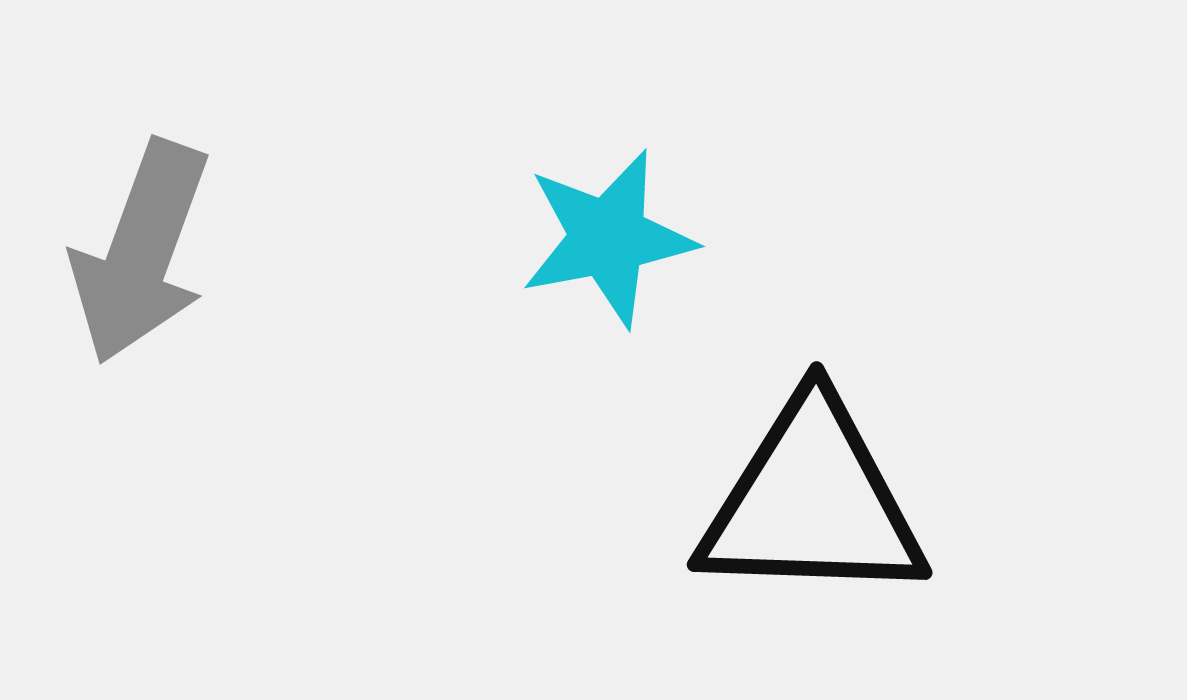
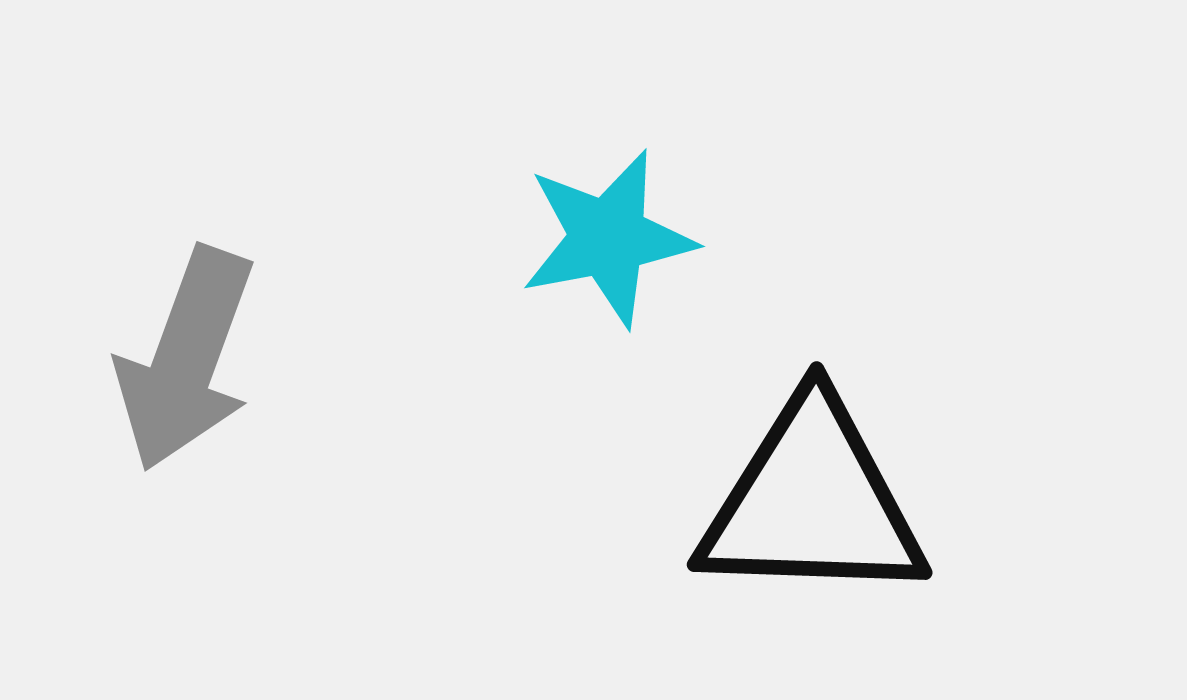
gray arrow: moved 45 px right, 107 px down
